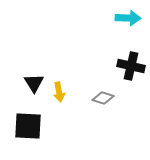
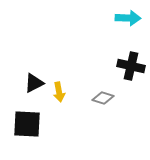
black triangle: rotated 35 degrees clockwise
black square: moved 1 px left, 2 px up
